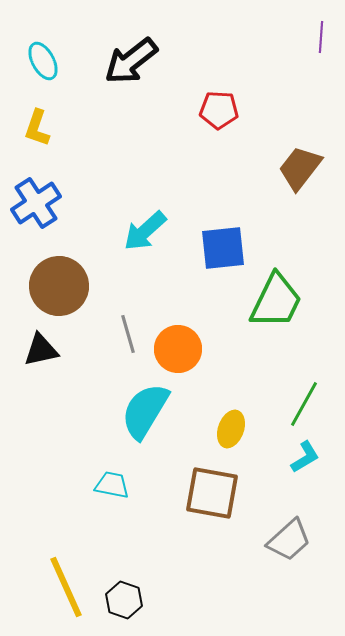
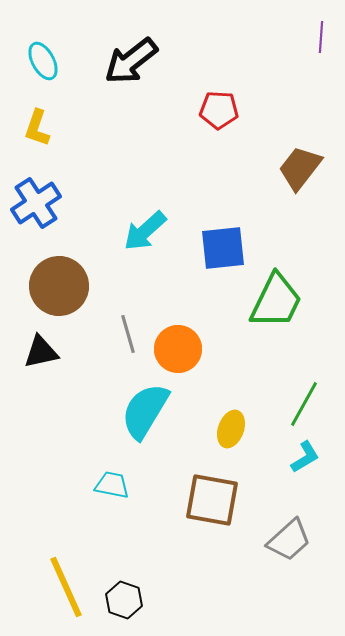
black triangle: moved 2 px down
brown square: moved 7 px down
